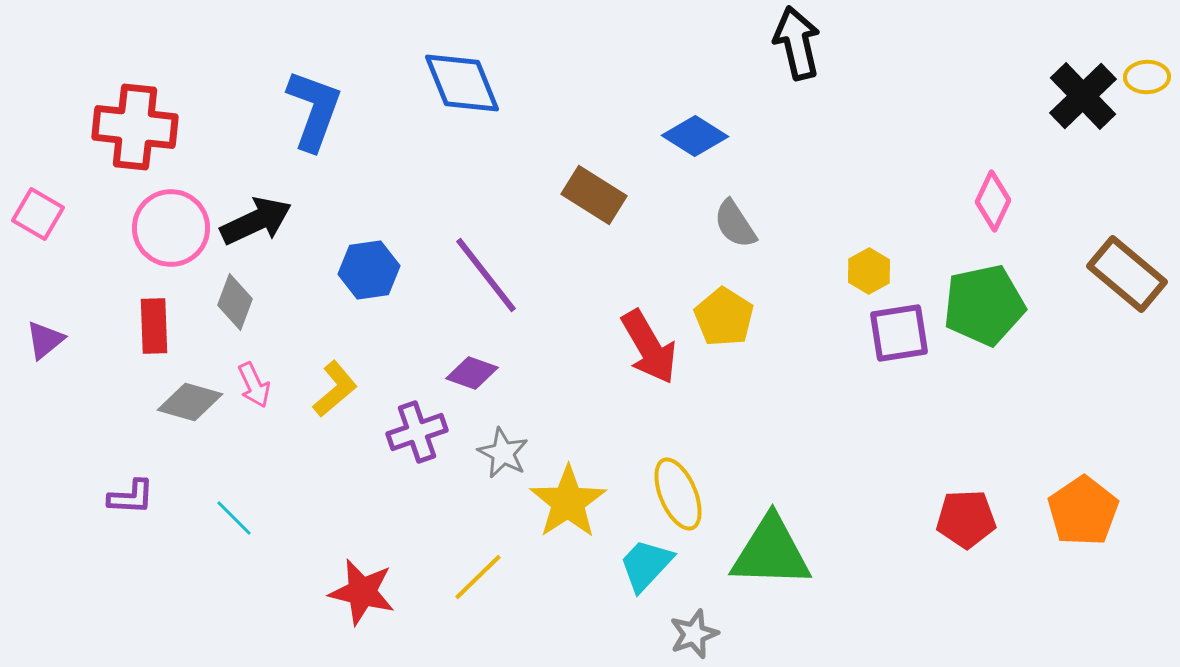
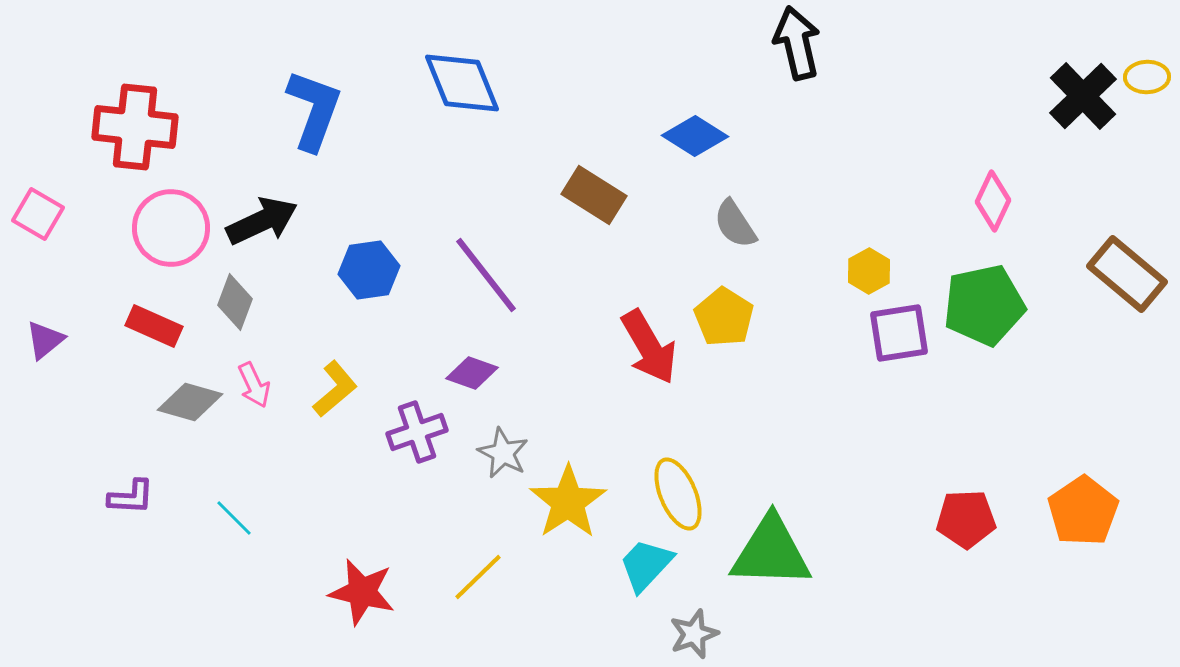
black arrow at (256, 221): moved 6 px right
red rectangle at (154, 326): rotated 64 degrees counterclockwise
